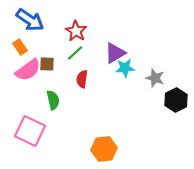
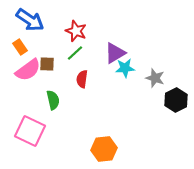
red star: rotated 10 degrees counterclockwise
